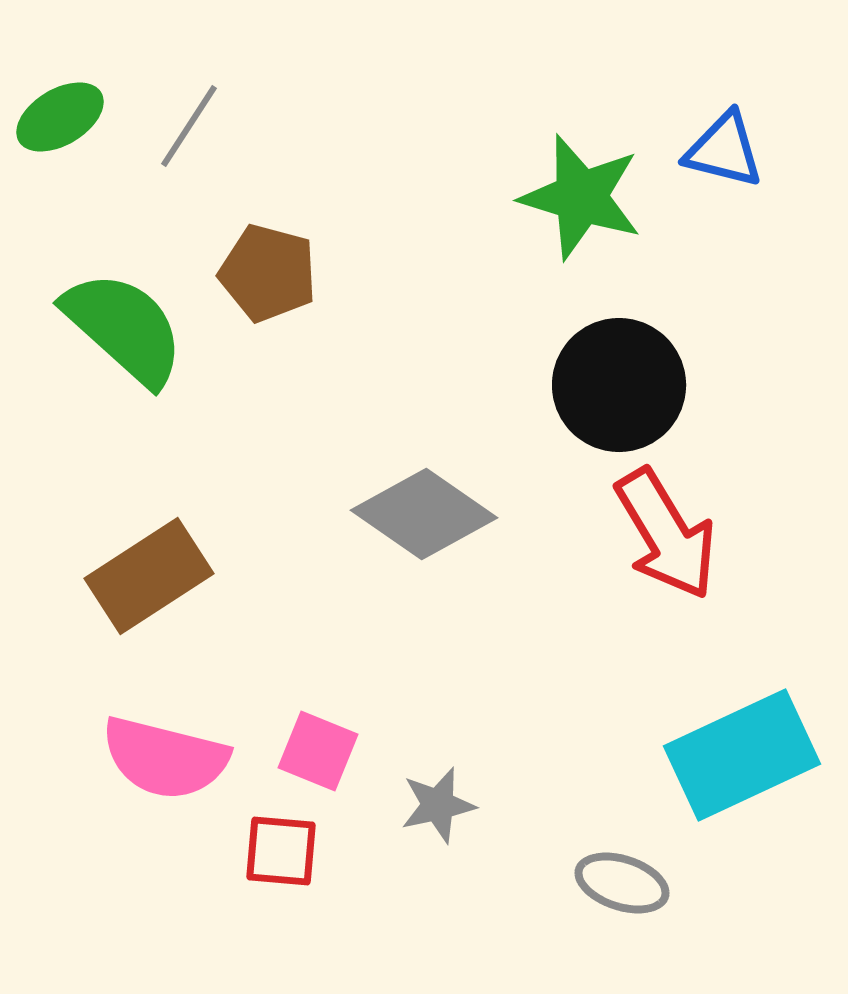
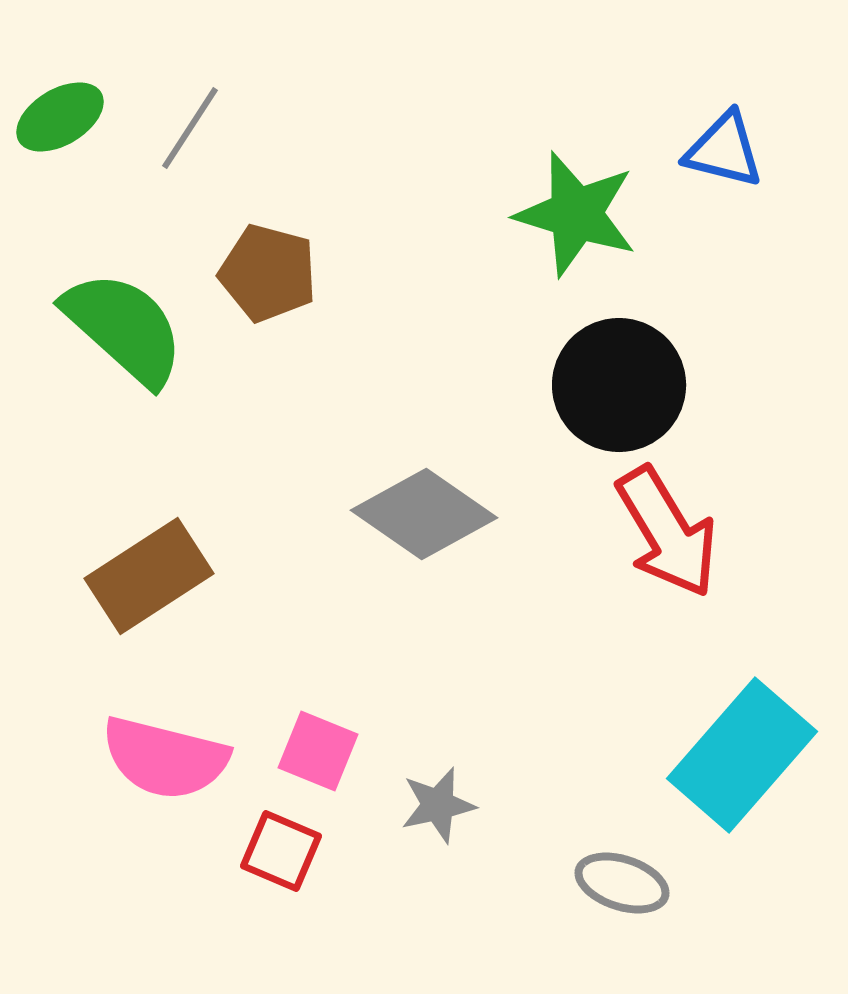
gray line: moved 1 px right, 2 px down
green star: moved 5 px left, 17 px down
red arrow: moved 1 px right, 2 px up
cyan rectangle: rotated 24 degrees counterclockwise
red square: rotated 18 degrees clockwise
